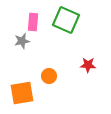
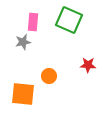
green square: moved 3 px right
gray star: moved 1 px right, 1 px down
orange square: moved 1 px right, 1 px down; rotated 15 degrees clockwise
